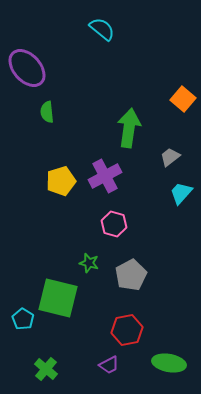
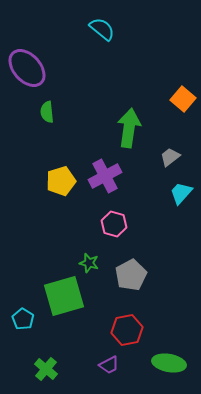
green square: moved 6 px right, 2 px up; rotated 30 degrees counterclockwise
